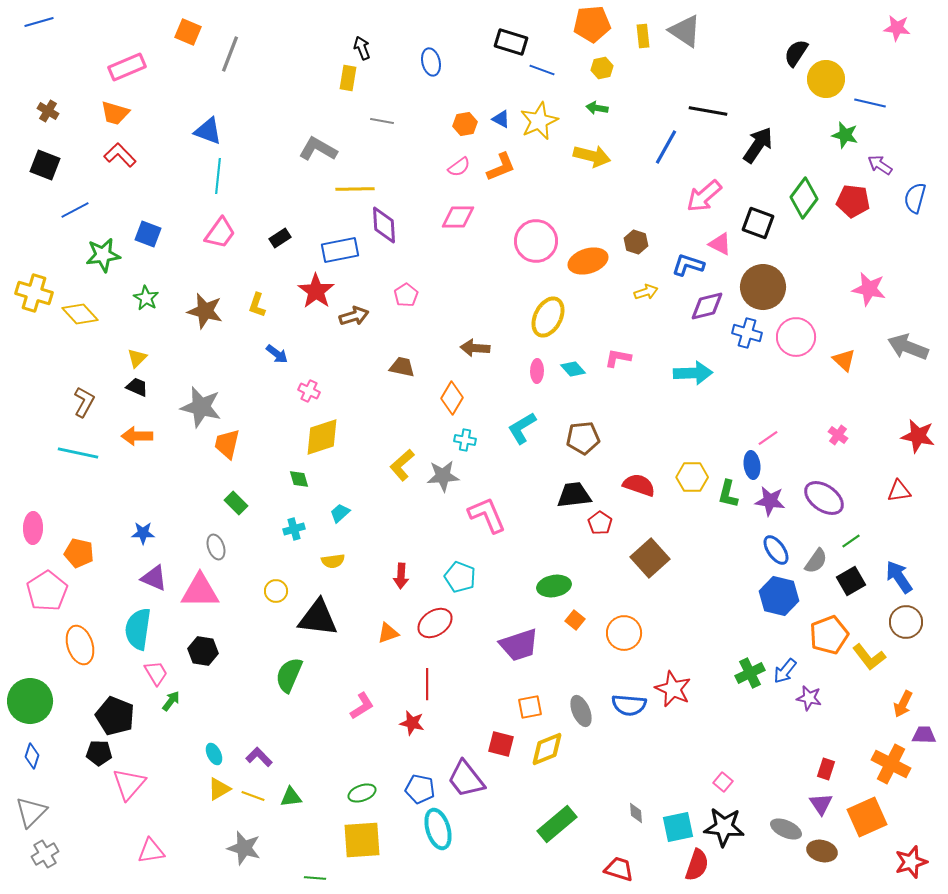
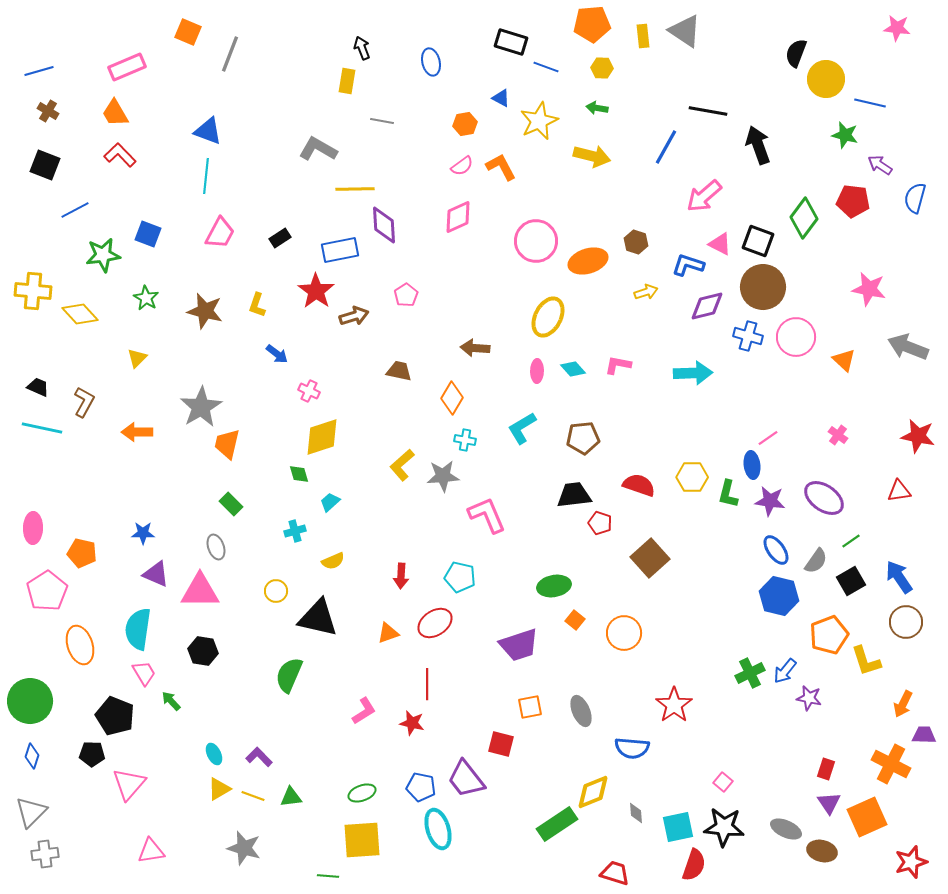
blue line at (39, 22): moved 49 px down
black semicircle at (796, 53): rotated 12 degrees counterclockwise
yellow hexagon at (602, 68): rotated 15 degrees clockwise
blue line at (542, 70): moved 4 px right, 3 px up
yellow rectangle at (348, 78): moved 1 px left, 3 px down
orange trapezoid at (115, 113): rotated 44 degrees clockwise
blue triangle at (501, 119): moved 21 px up
black arrow at (758, 145): rotated 54 degrees counterclockwise
pink semicircle at (459, 167): moved 3 px right, 1 px up
orange L-shape at (501, 167): rotated 96 degrees counterclockwise
cyan line at (218, 176): moved 12 px left
green diamond at (804, 198): moved 20 px down
pink diamond at (458, 217): rotated 24 degrees counterclockwise
black square at (758, 223): moved 18 px down
pink trapezoid at (220, 233): rotated 8 degrees counterclockwise
yellow cross at (34, 293): moved 1 px left, 2 px up; rotated 12 degrees counterclockwise
blue cross at (747, 333): moved 1 px right, 3 px down
pink L-shape at (618, 358): moved 7 px down
brown trapezoid at (402, 367): moved 3 px left, 4 px down
black trapezoid at (137, 387): moved 99 px left
gray star at (201, 407): rotated 27 degrees clockwise
orange arrow at (137, 436): moved 4 px up
cyan line at (78, 453): moved 36 px left, 25 px up
green diamond at (299, 479): moved 5 px up
green rectangle at (236, 503): moved 5 px left, 1 px down
cyan trapezoid at (340, 513): moved 10 px left, 11 px up
red pentagon at (600, 523): rotated 15 degrees counterclockwise
cyan cross at (294, 529): moved 1 px right, 2 px down
orange pentagon at (79, 553): moved 3 px right
yellow semicircle at (333, 561): rotated 15 degrees counterclockwise
cyan pentagon at (460, 577): rotated 8 degrees counterclockwise
purple triangle at (154, 578): moved 2 px right, 4 px up
black triangle at (318, 618): rotated 6 degrees clockwise
yellow L-shape at (869, 657): moved 3 px left, 4 px down; rotated 20 degrees clockwise
pink trapezoid at (156, 673): moved 12 px left
red star at (673, 689): moved 1 px right, 16 px down; rotated 12 degrees clockwise
green arrow at (171, 701): rotated 80 degrees counterclockwise
blue semicircle at (629, 705): moved 3 px right, 43 px down
pink L-shape at (362, 706): moved 2 px right, 5 px down
yellow diamond at (547, 749): moved 46 px right, 43 px down
black pentagon at (99, 753): moved 7 px left, 1 px down
blue pentagon at (420, 789): moved 1 px right, 2 px up
purple triangle at (821, 804): moved 8 px right, 1 px up
green rectangle at (557, 824): rotated 6 degrees clockwise
gray cross at (45, 854): rotated 24 degrees clockwise
red semicircle at (697, 865): moved 3 px left
red trapezoid at (619, 869): moved 4 px left, 4 px down
green line at (315, 878): moved 13 px right, 2 px up
